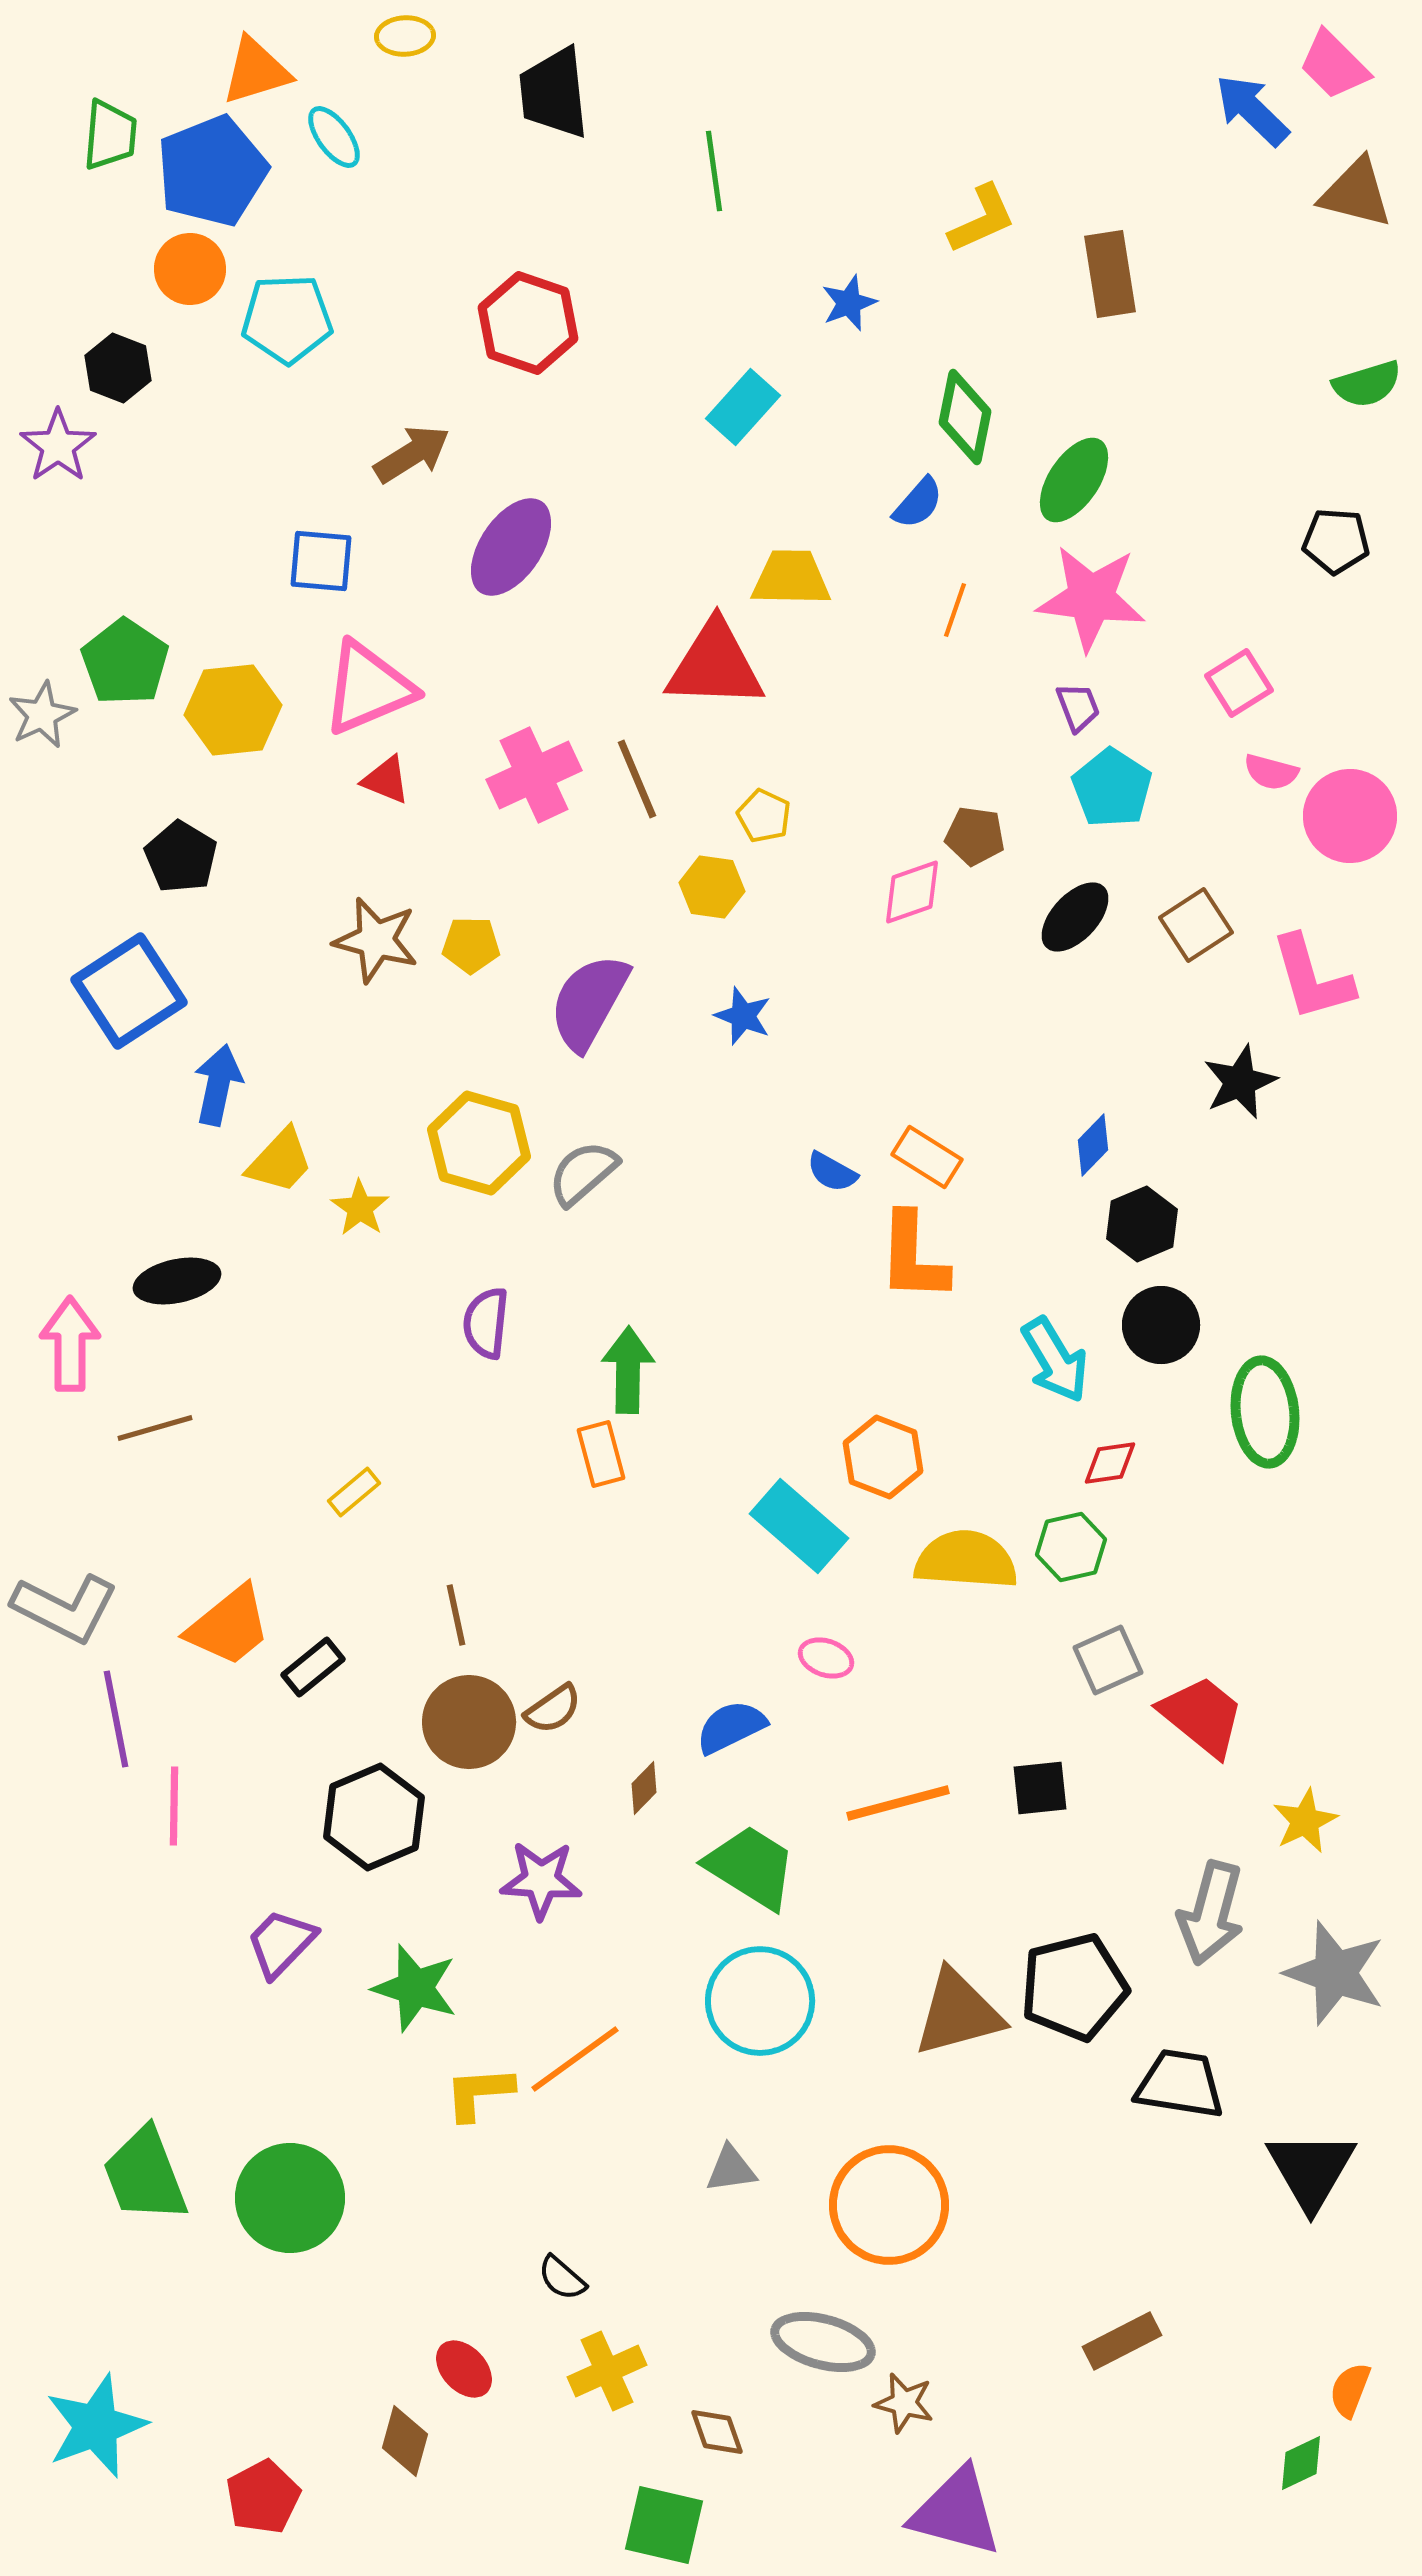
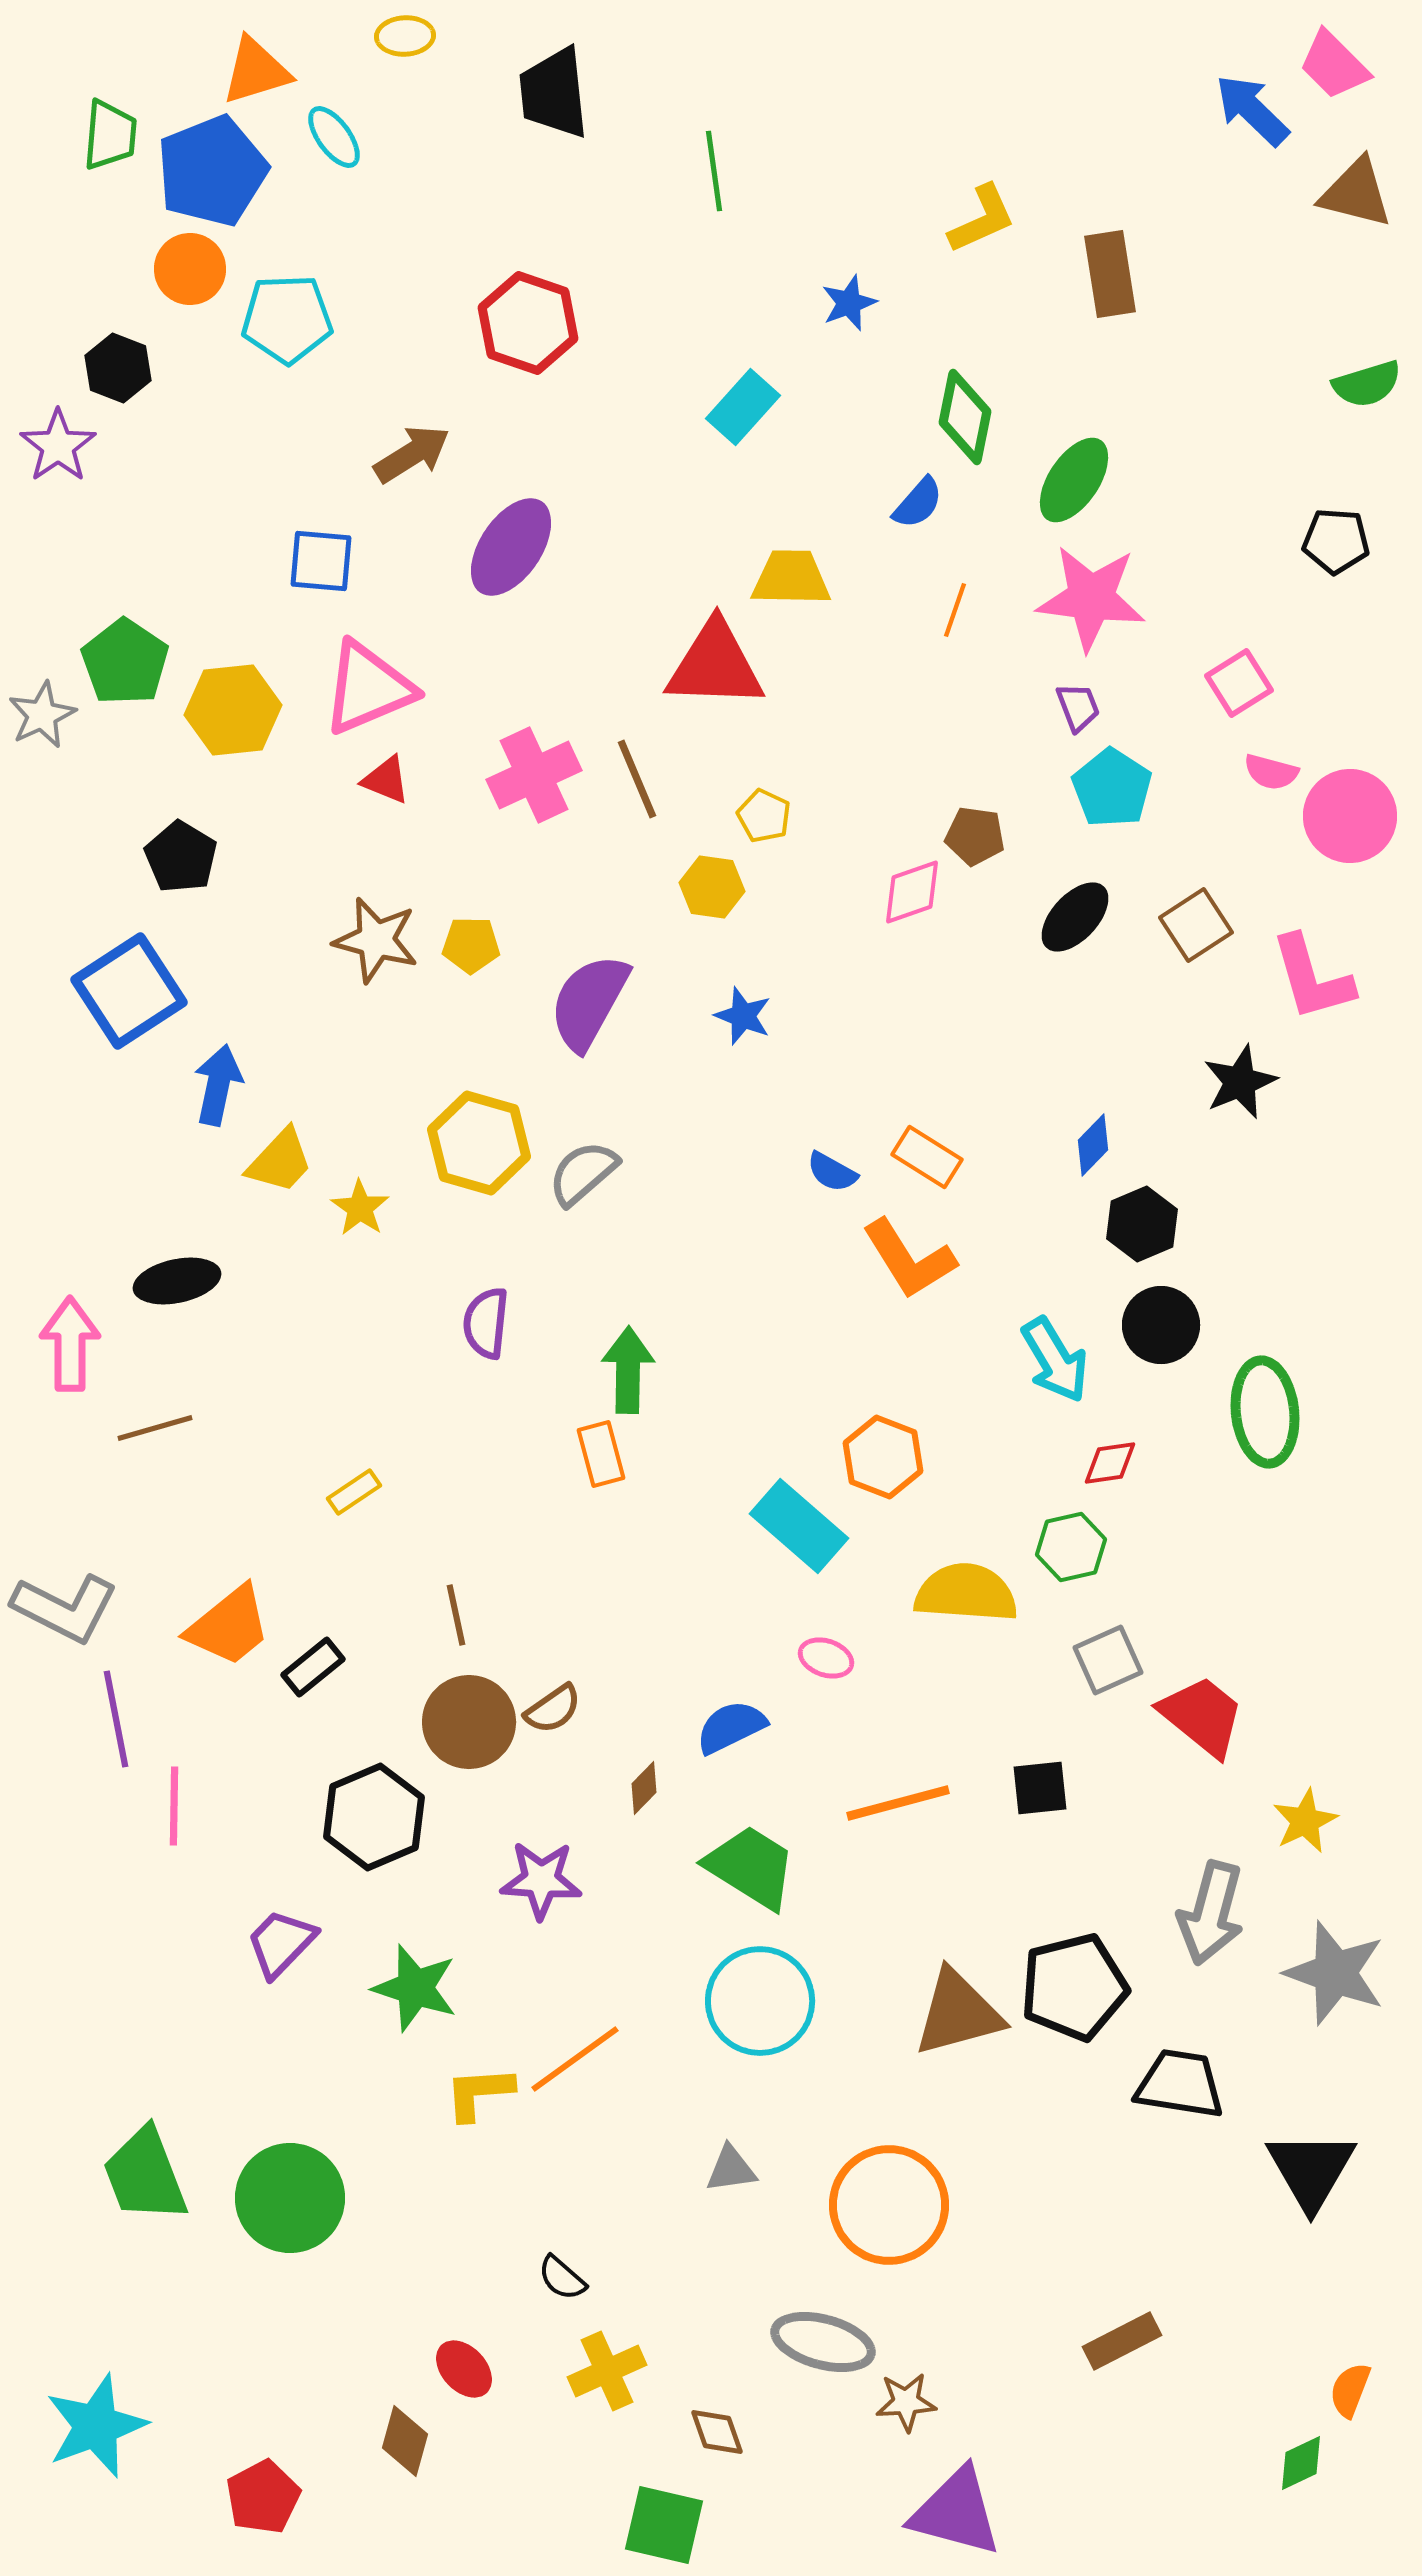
orange L-shape at (913, 1257): moved 4 px left, 2 px down; rotated 34 degrees counterclockwise
yellow rectangle at (354, 1492): rotated 6 degrees clockwise
yellow semicircle at (966, 1560): moved 33 px down
brown star at (904, 2403): moved 2 px right, 1 px up; rotated 18 degrees counterclockwise
